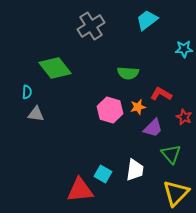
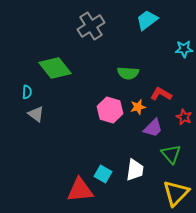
gray triangle: rotated 30 degrees clockwise
